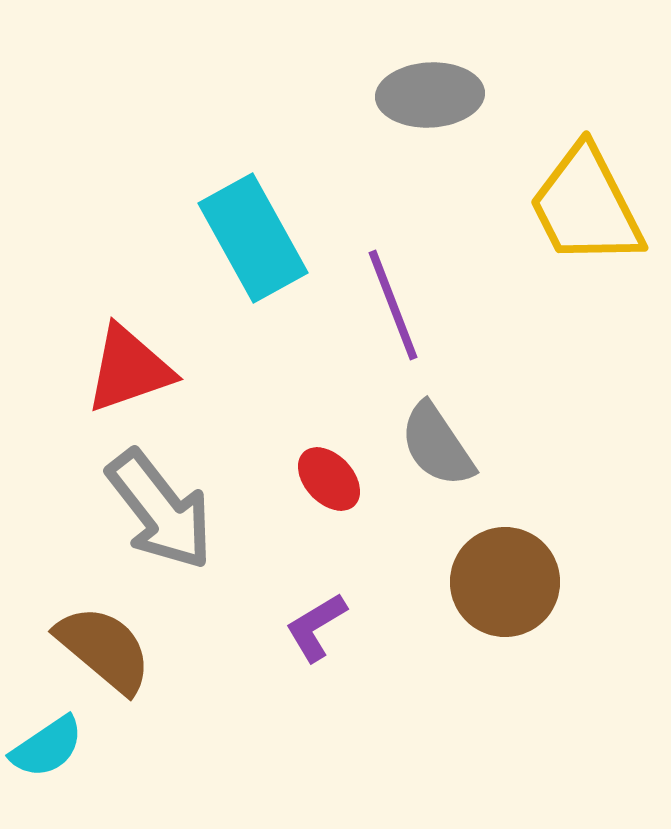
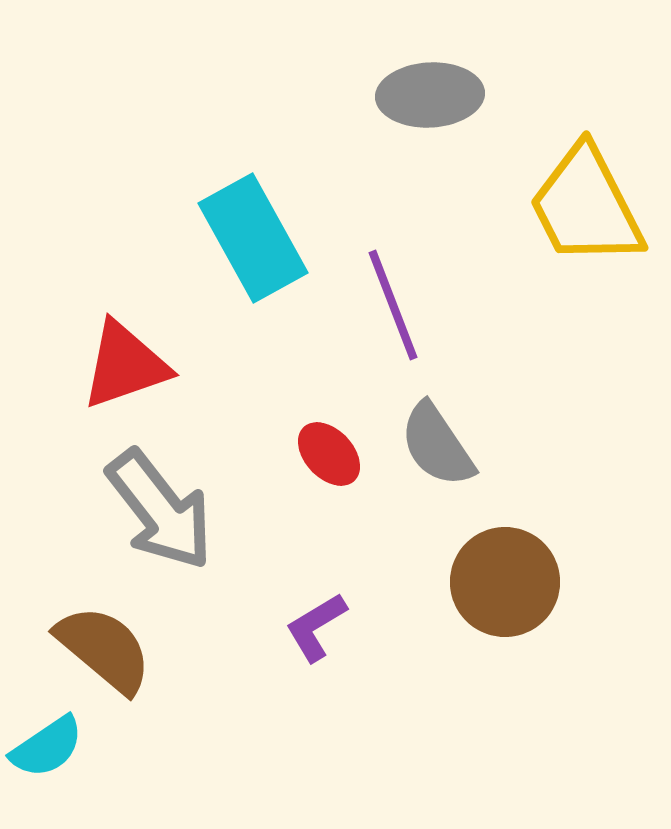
red triangle: moved 4 px left, 4 px up
red ellipse: moved 25 px up
